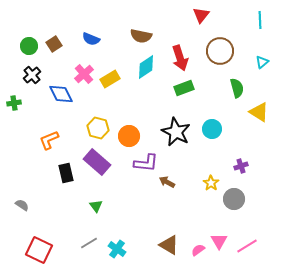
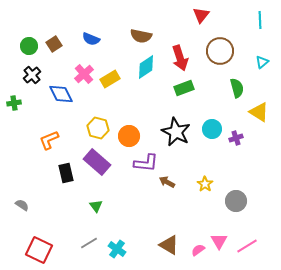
purple cross: moved 5 px left, 28 px up
yellow star: moved 6 px left, 1 px down
gray circle: moved 2 px right, 2 px down
